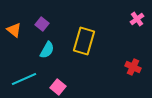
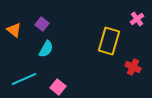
yellow rectangle: moved 25 px right
cyan semicircle: moved 1 px left, 1 px up
